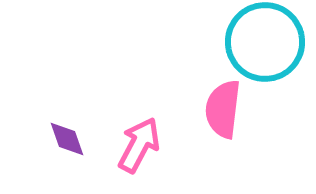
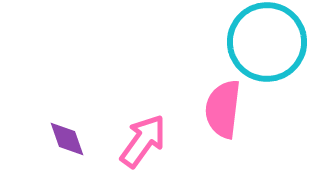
cyan circle: moved 2 px right
pink arrow: moved 4 px right, 4 px up; rotated 8 degrees clockwise
